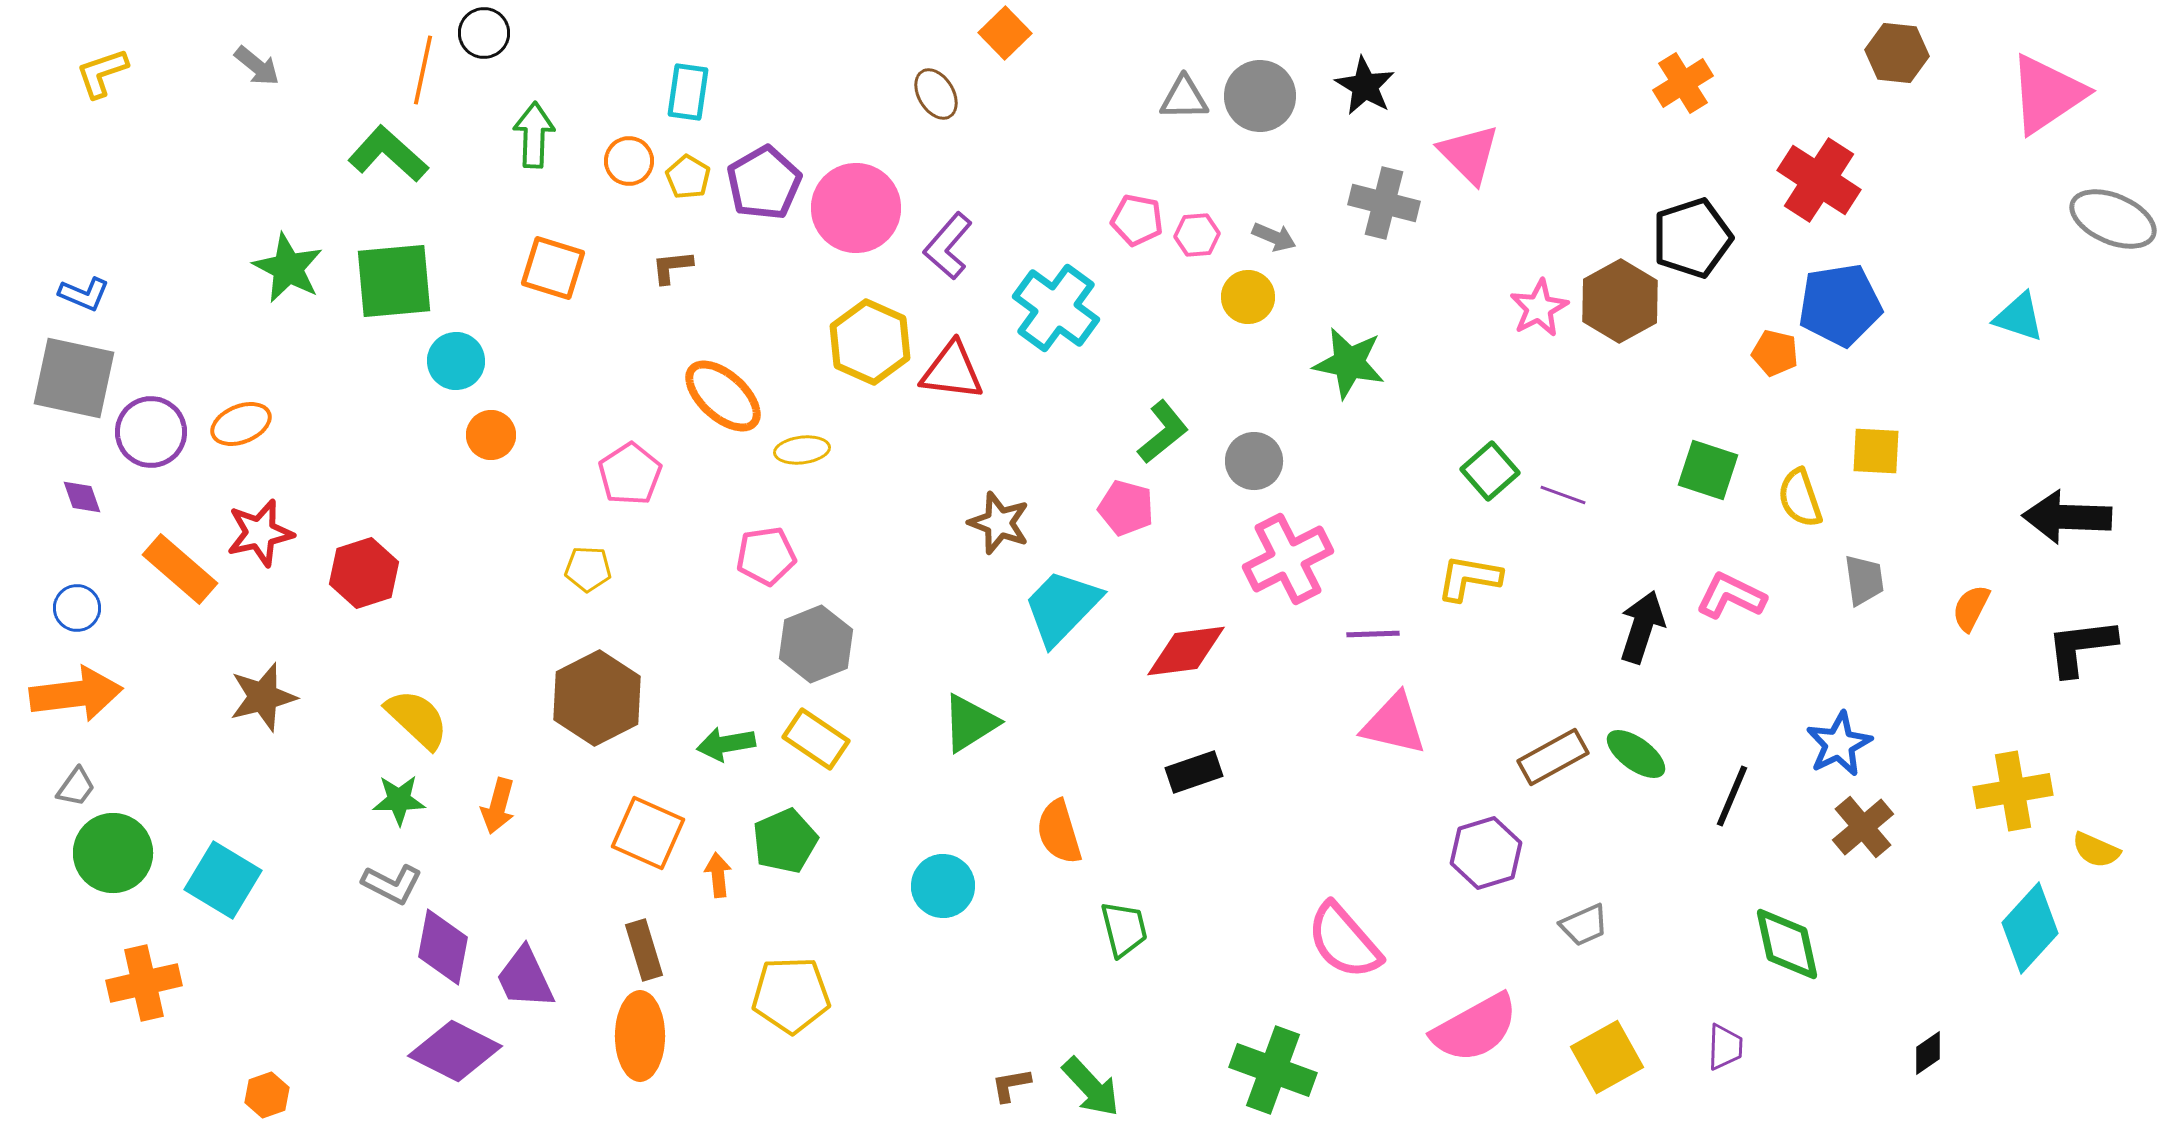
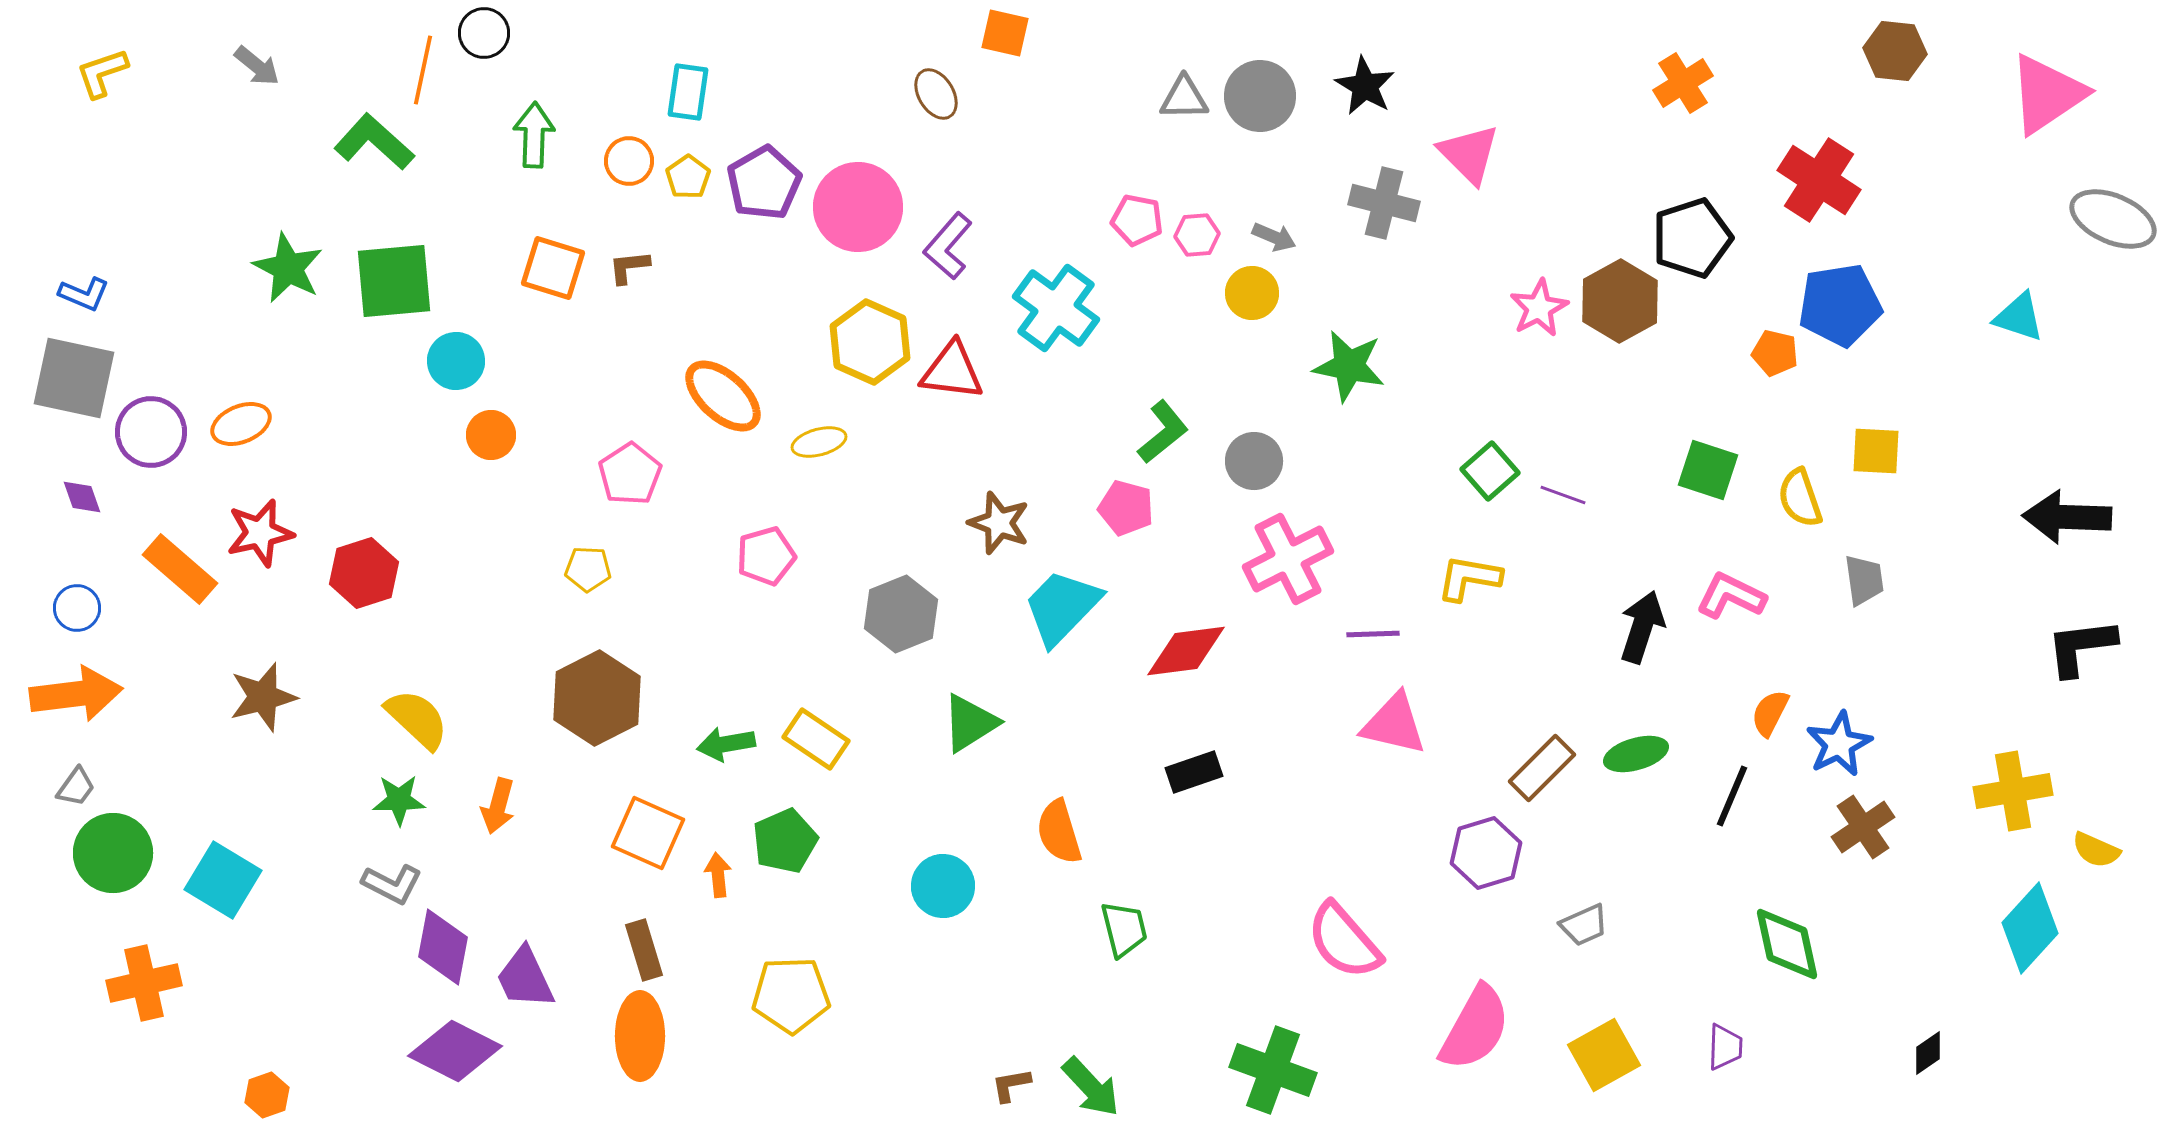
orange square at (1005, 33): rotated 33 degrees counterclockwise
brown hexagon at (1897, 53): moved 2 px left, 2 px up
green L-shape at (388, 154): moved 14 px left, 12 px up
yellow pentagon at (688, 177): rotated 6 degrees clockwise
pink circle at (856, 208): moved 2 px right, 1 px up
brown L-shape at (672, 267): moved 43 px left
yellow circle at (1248, 297): moved 4 px right, 4 px up
green star at (1349, 363): moved 3 px down
yellow ellipse at (802, 450): moved 17 px right, 8 px up; rotated 8 degrees counterclockwise
pink pentagon at (766, 556): rotated 8 degrees counterclockwise
orange semicircle at (1971, 608): moved 201 px left, 105 px down
gray hexagon at (816, 644): moved 85 px right, 30 px up
green ellipse at (1636, 754): rotated 52 degrees counterclockwise
brown rectangle at (1553, 757): moved 11 px left, 11 px down; rotated 16 degrees counterclockwise
brown cross at (1863, 827): rotated 6 degrees clockwise
pink semicircle at (1475, 1028): rotated 32 degrees counterclockwise
yellow square at (1607, 1057): moved 3 px left, 2 px up
